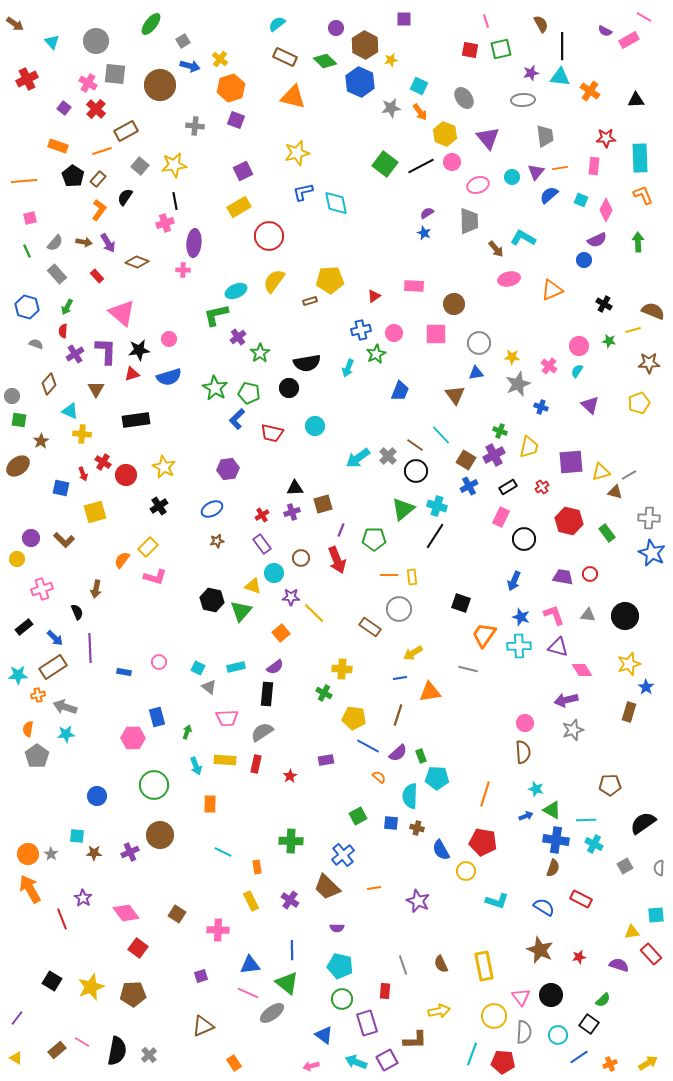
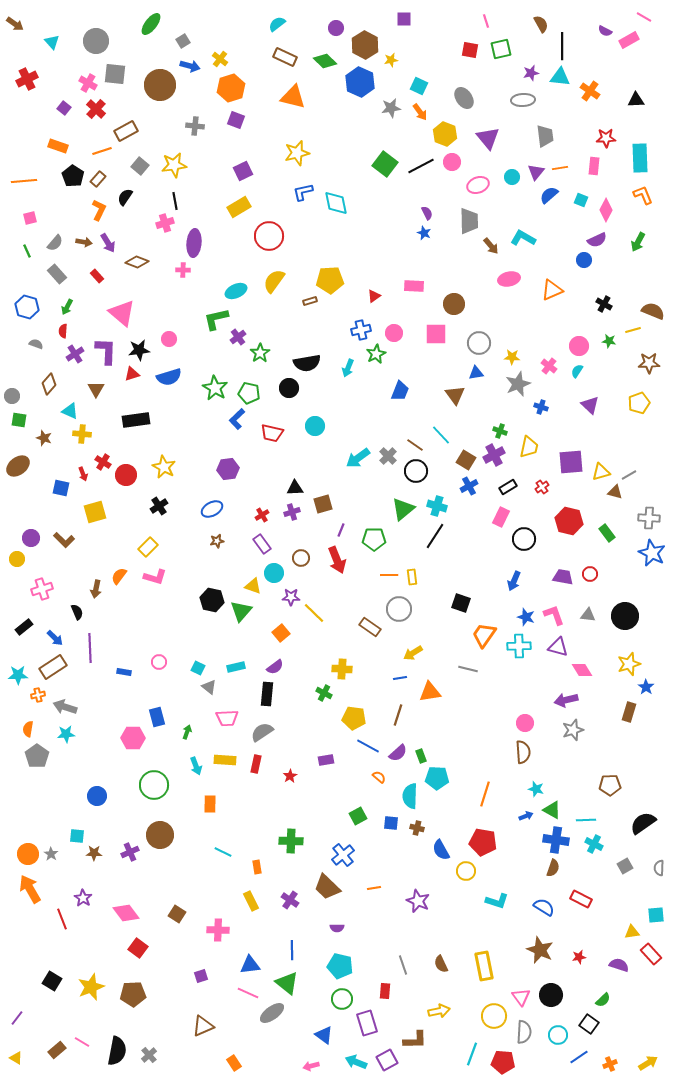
orange L-shape at (99, 210): rotated 10 degrees counterclockwise
purple semicircle at (427, 213): rotated 96 degrees clockwise
green arrow at (638, 242): rotated 150 degrees counterclockwise
brown arrow at (496, 249): moved 5 px left, 3 px up
green L-shape at (216, 315): moved 4 px down
brown star at (41, 441): moved 3 px right, 3 px up; rotated 21 degrees counterclockwise
orange semicircle at (122, 560): moved 3 px left, 16 px down
blue star at (521, 617): moved 5 px right
